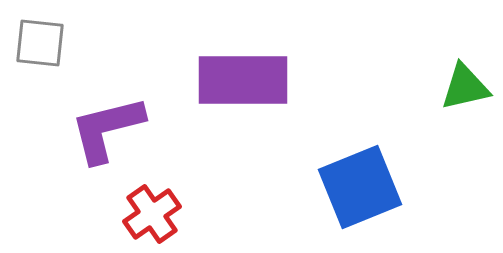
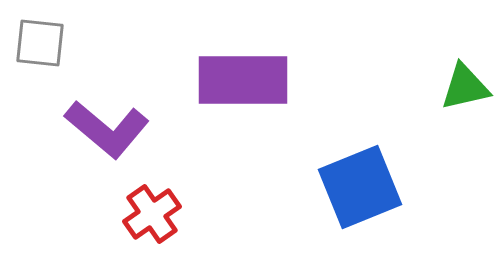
purple L-shape: rotated 126 degrees counterclockwise
